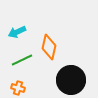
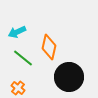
green line: moved 1 px right, 2 px up; rotated 65 degrees clockwise
black circle: moved 2 px left, 3 px up
orange cross: rotated 24 degrees clockwise
